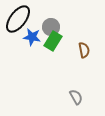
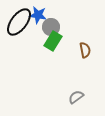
black ellipse: moved 1 px right, 3 px down
blue star: moved 6 px right, 22 px up
brown semicircle: moved 1 px right
gray semicircle: rotated 98 degrees counterclockwise
